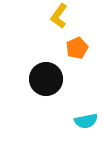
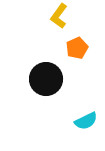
cyan semicircle: rotated 15 degrees counterclockwise
